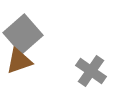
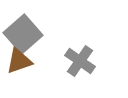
gray cross: moved 11 px left, 10 px up
